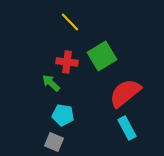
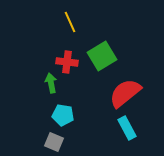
yellow line: rotated 20 degrees clockwise
green arrow: rotated 36 degrees clockwise
